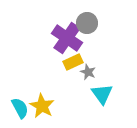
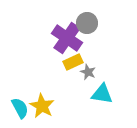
cyan triangle: rotated 45 degrees counterclockwise
